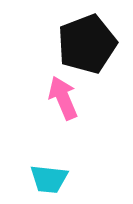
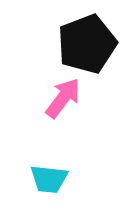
pink arrow: rotated 60 degrees clockwise
